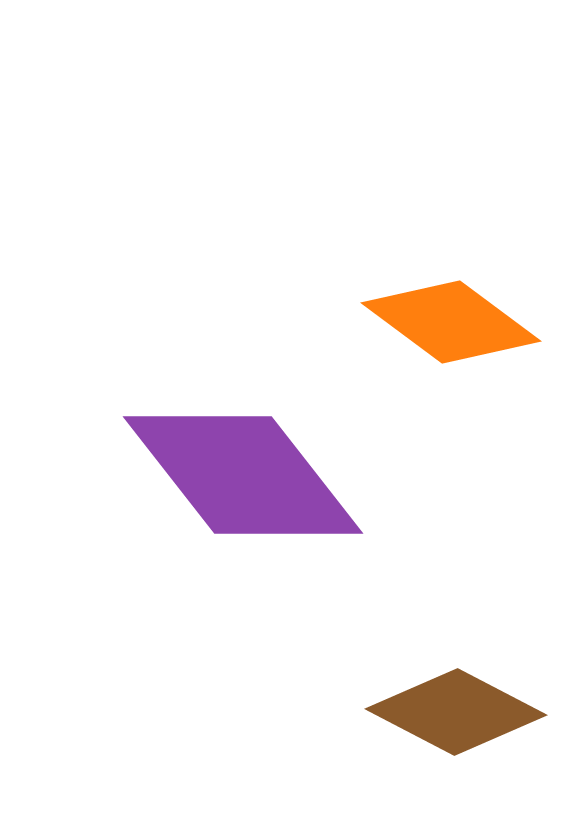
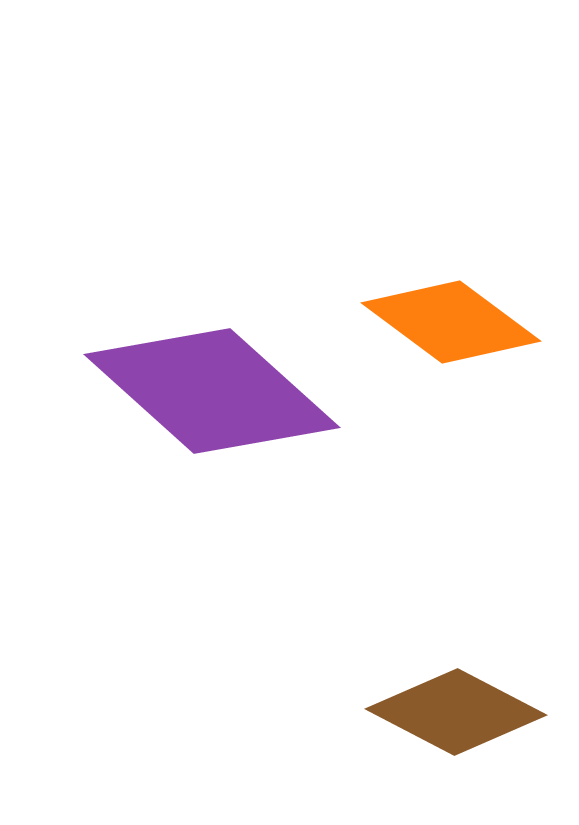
purple diamond: moved 31 px left, 84 px up; rotated 10 degrees counterclockwise
